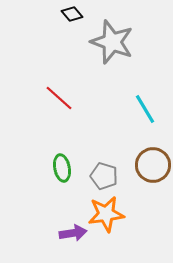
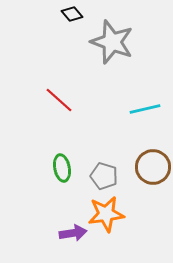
red line: moved 2 px down
cyan line: rotated 72 degrees counterclockwise
brown circle: moved 2 px down
